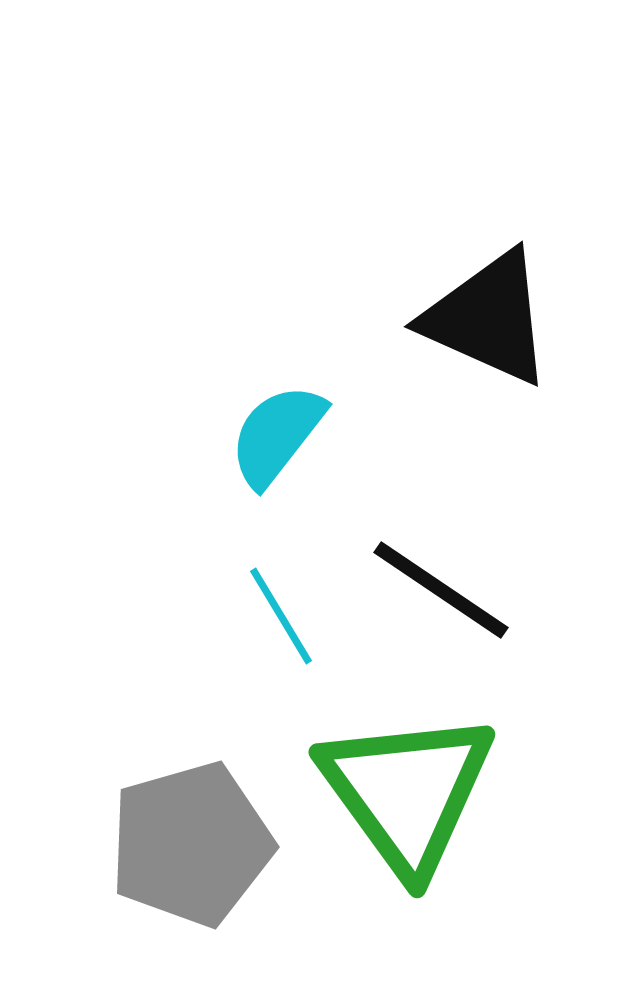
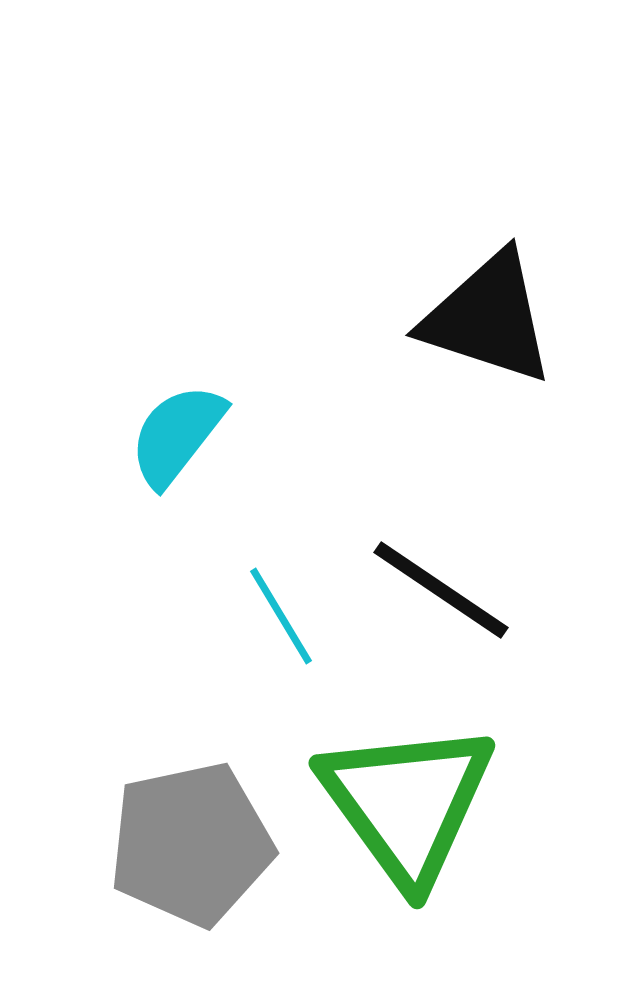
black triangle: rotated 6 degrees counterclockwise
cyan semicircle: moved 100 px left
green triangle: moved 11 px down
gray pentagon: rotated 4 degrees clockwise
